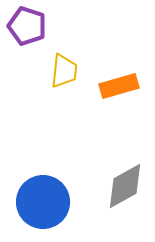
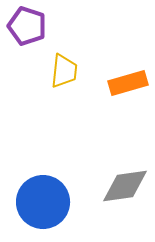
orange rectangle: moved 9 px right, 3 px up
gray diamond: rotated 21 degrees clockwise
